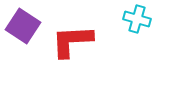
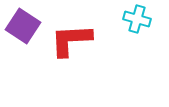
red L-shape: moved 1 px left, 1 px up
